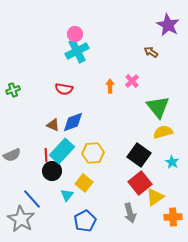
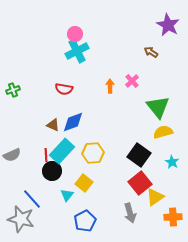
gray star: rotated 16 degrees counterclockwise
